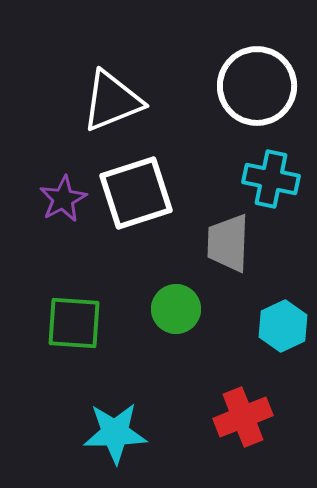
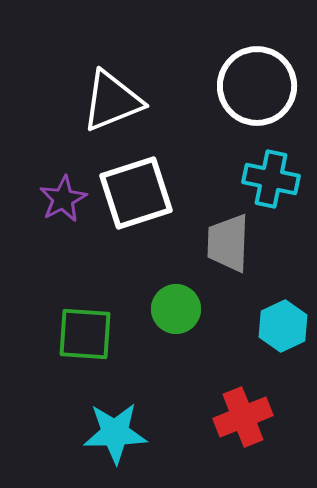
green square: moved 11 px right, 11 px down
